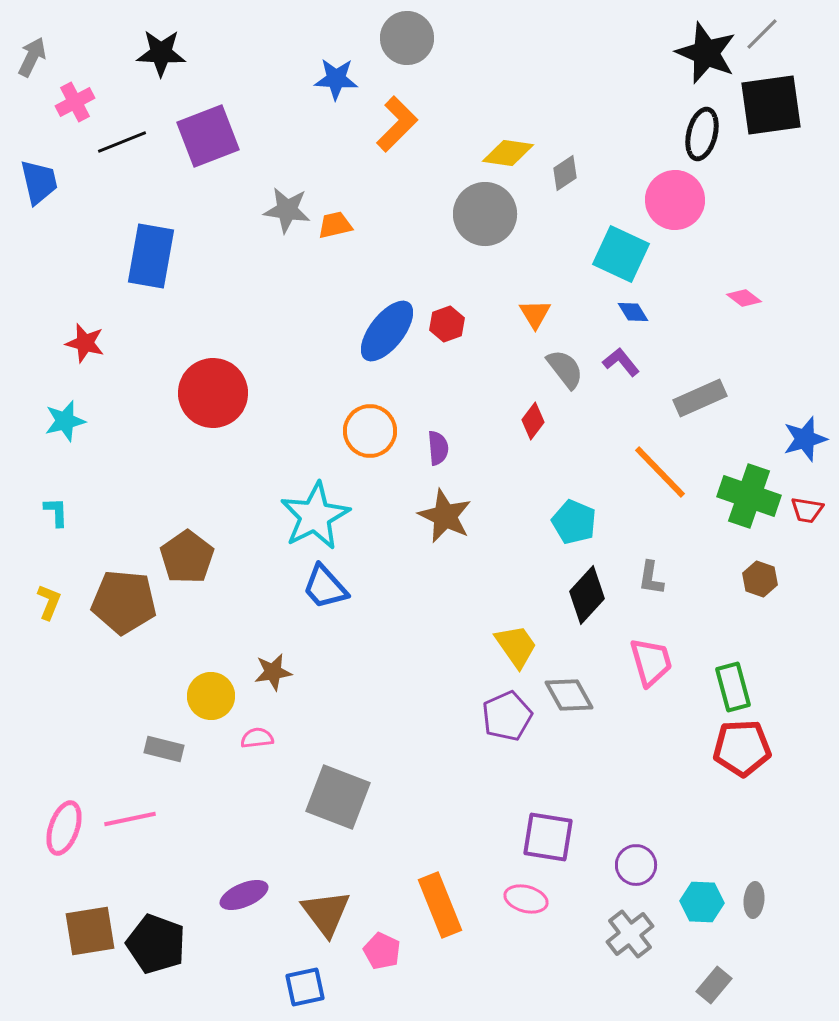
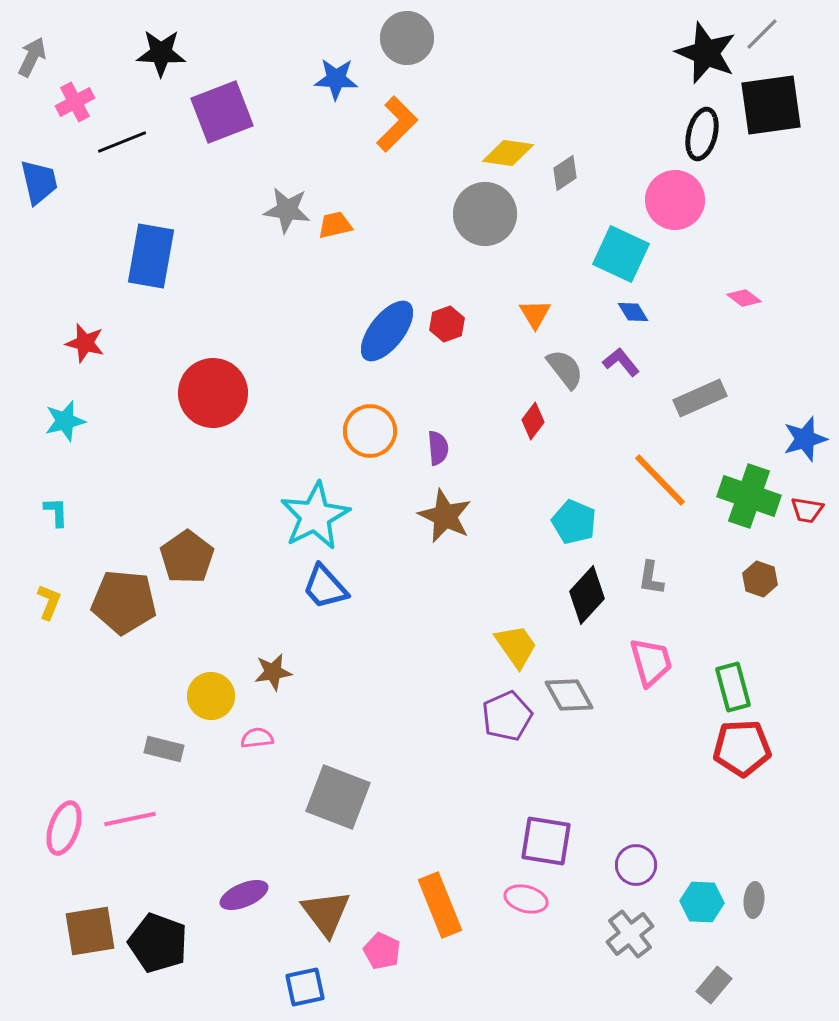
purple square at (208, 136): moved 14 px right, 24 px up
orange line at (660, 472): moved 8 px down
purple square at (548, 837): moved 2 px left, 4 px down
black pentagon at (156, 944): moved 2 px right, 1 px up
